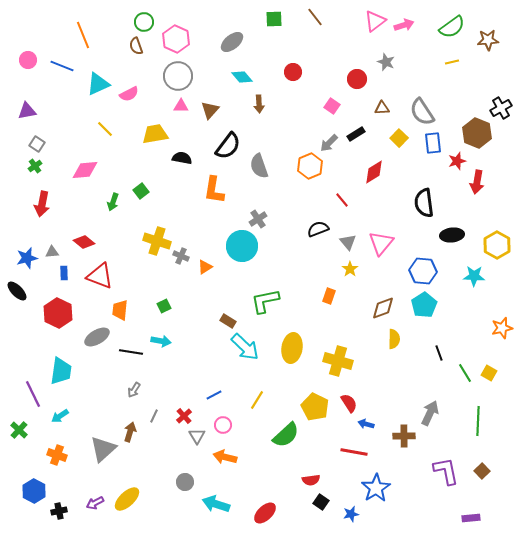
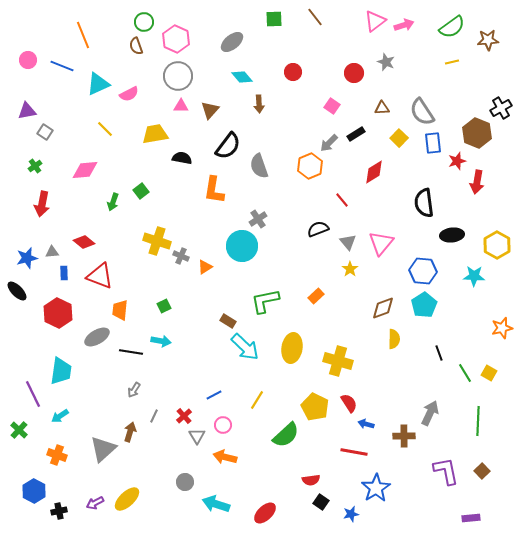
red circle at (357, 79): moved 3 px left, 6 px up
gray square at (37, 144): moved 8 px right, 12 px up
orange rectangle at (329, 296): moved 13 px left; rotated 28 degrees clockwise
